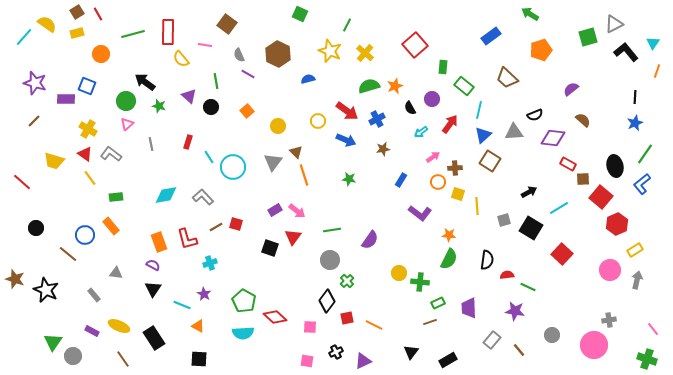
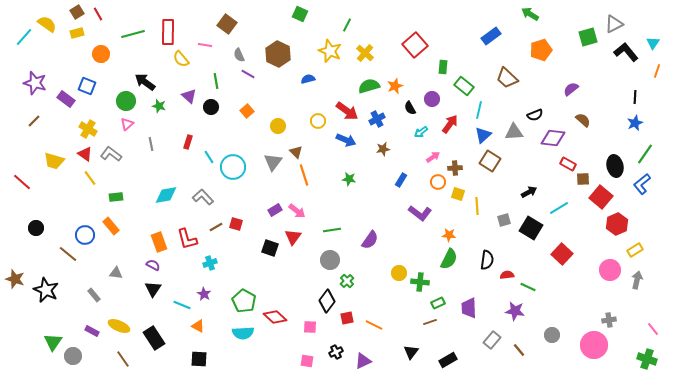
purple rectangle at (66, 99): rotated 36 degrees clockwise
